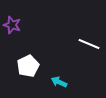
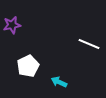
purple star: rotated 30 degrees counterclockwise
